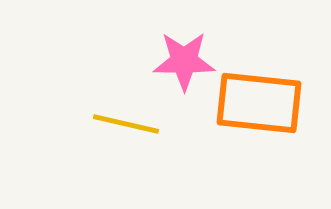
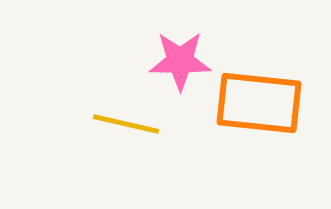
pink star: moved 4 px left
